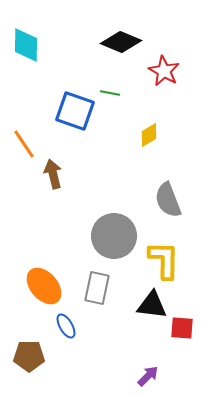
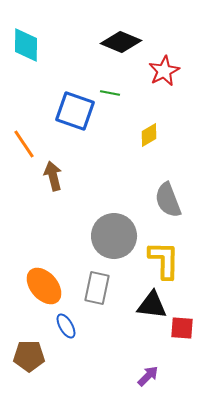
red star: rotated 16 degrees clockwise
brown arrow: moved 2 px down
